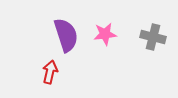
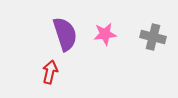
purple semicircle: moved 1 px left, 1 px up
